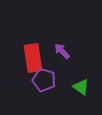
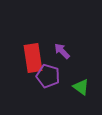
purple pentagon: moved 4 px right, 4 px up
